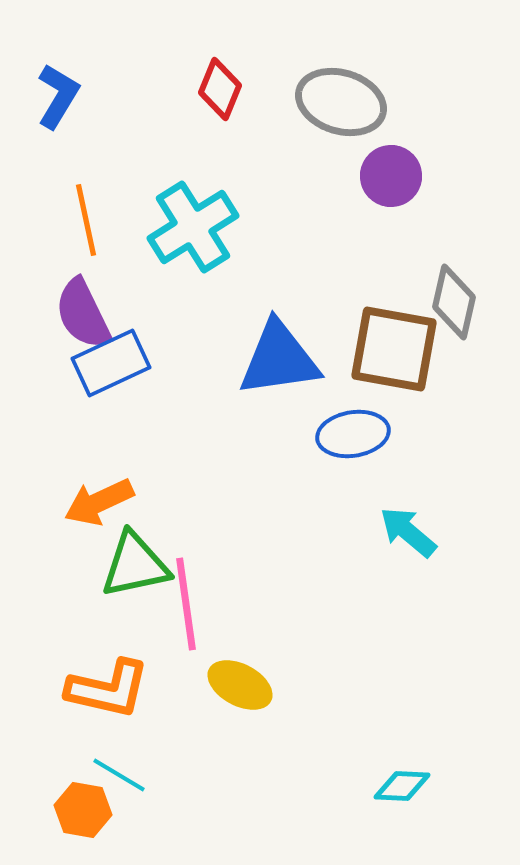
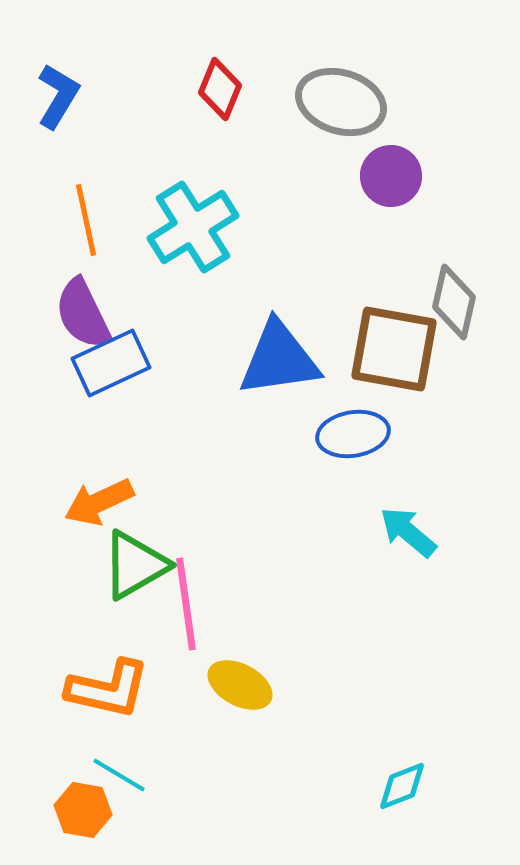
green triangle: rotated 18 degrees counterclockwise
cyan diamond: rotated 24 degrees counterclockwise
